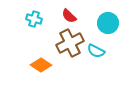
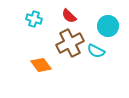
cyan circle: moved 3 px down
orange diamond: rotated 20 degrees clockwise
